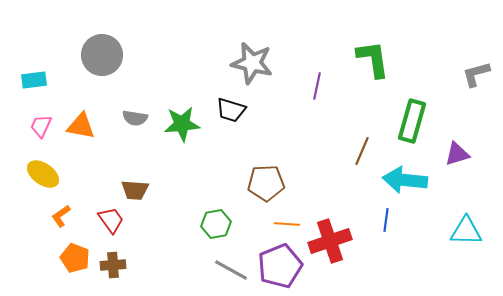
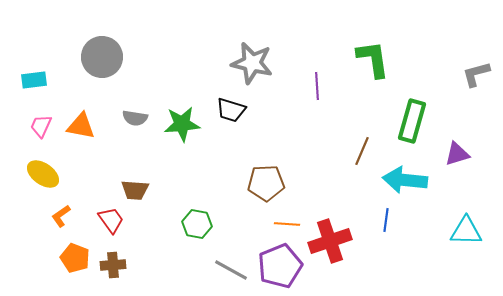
gray circle: moved 2 px down
purple line: rotated 16 degrees counterclockwise
green hexagon: moved 19 px left; rotated 20 degrees clockwise
